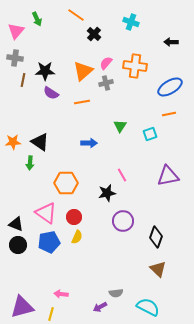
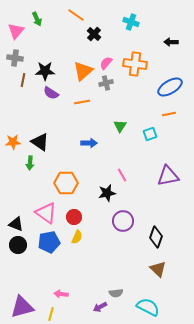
orange cross at (135, 66): moved 2 px up
